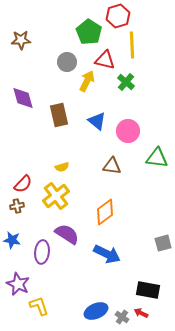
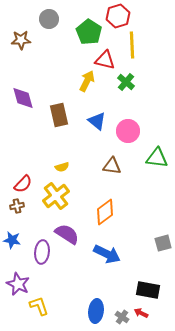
gray circle: moved 18 px left, 43 px up
blue ellipse: rotated 60 degrees counterclockwise
